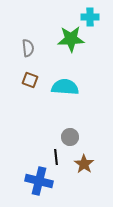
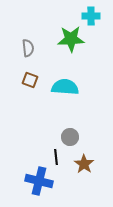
cyan cross: moved 1 px right, 1 px up
